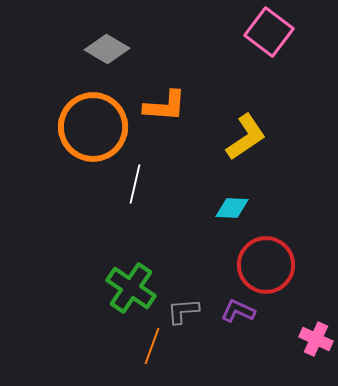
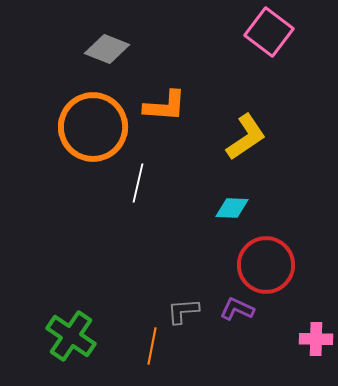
gray diamond: rotated 9 degrees counterclockwise
white line: moved 3 px right, 1 px up
green cross: moved 60 px left, 48 px down
purple L-shape: moved 1 px left, 2 px up
pink cross: rotated 24 degrees counterclockwise
orange line: rotated 9 degrees counterclockwise
